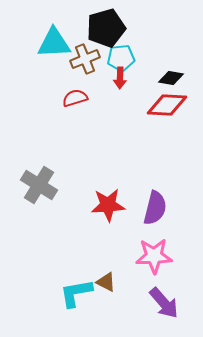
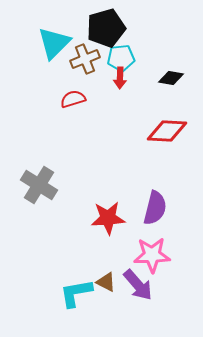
cyan triangle: rotated 42 degrees counterclockwise
red semicircle: moved 2 px left, 1 px down
red diamond: moved 26 px down
red star: moved 13 px down
pink star: moved 2 px left, 1 px up
purple arrow: moved 26 px left, 18 px up
